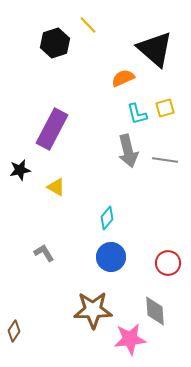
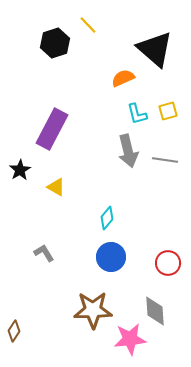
yellow square: moved 3 px right, 3 px down
black star: rotated 20 degrees counterclockwise
